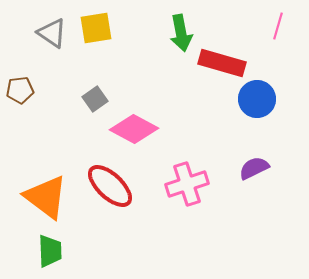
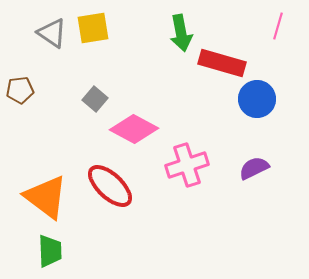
yellow square: moved 3 px left
gray square: rotated 15 degrees counterclockwise
pink cross: moved 19 px up
